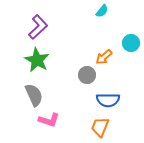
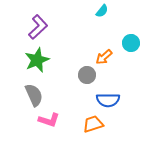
green star: rotated 20 degrees clockwise
orange trapezoid: moved 7 px left, 3 px up; rotated 50 degrees clockwise
